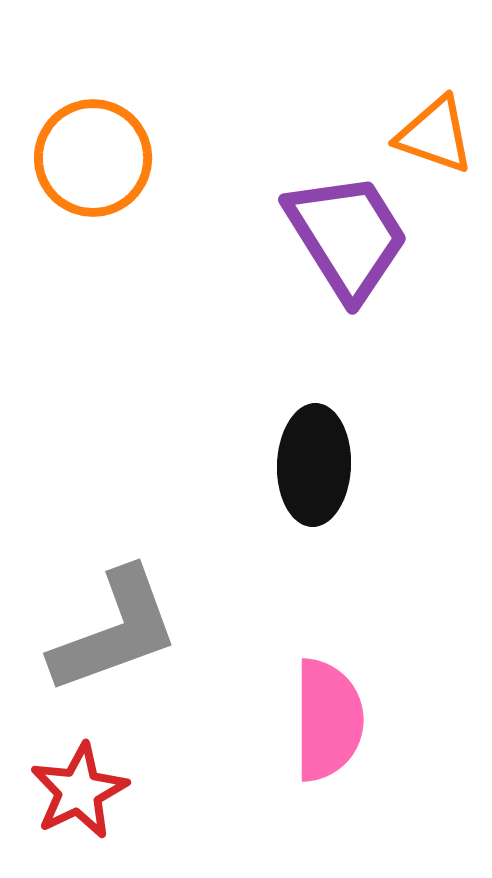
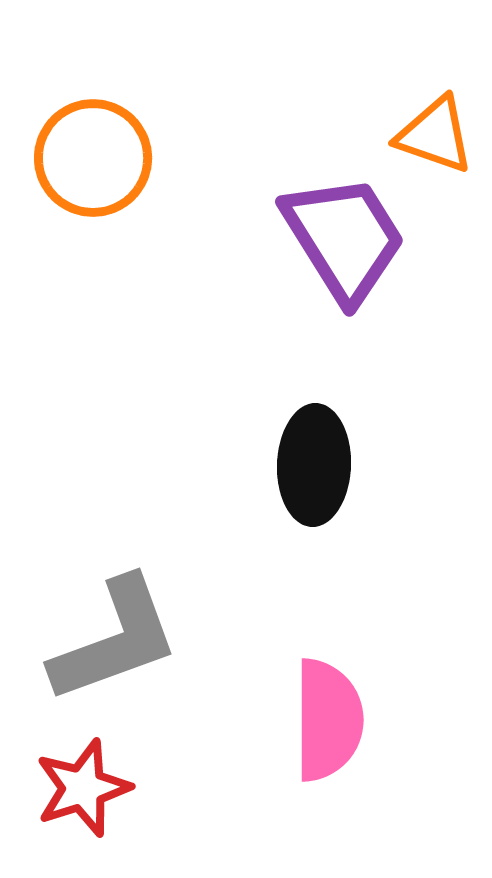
purple trapezoid: moved 3 px left, 2 px down
gray L-shape: moved 9 px down
red star: moved 4 px right, 3 px up; rotated 8 degrees clockwise
